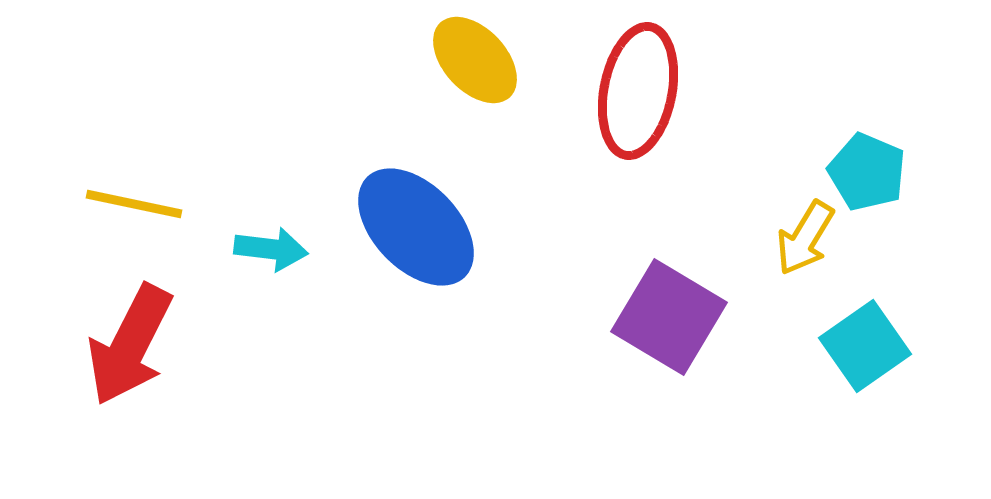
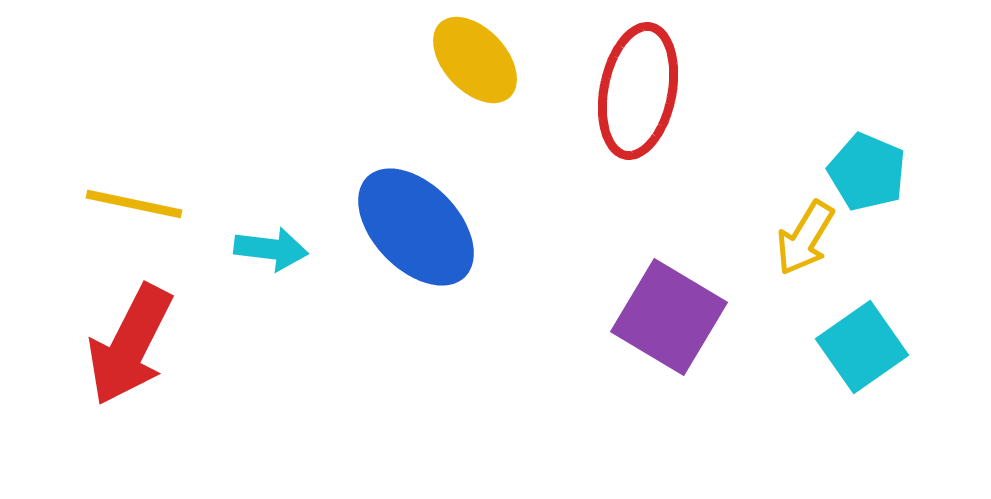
cyan square: moved 3 px left, 1 px down
